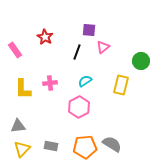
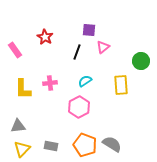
yellow rectangle: rotated 18 degrees counterclockwise
orange pentagon: moved 2 px up; rotated 25 degrees clockwise
